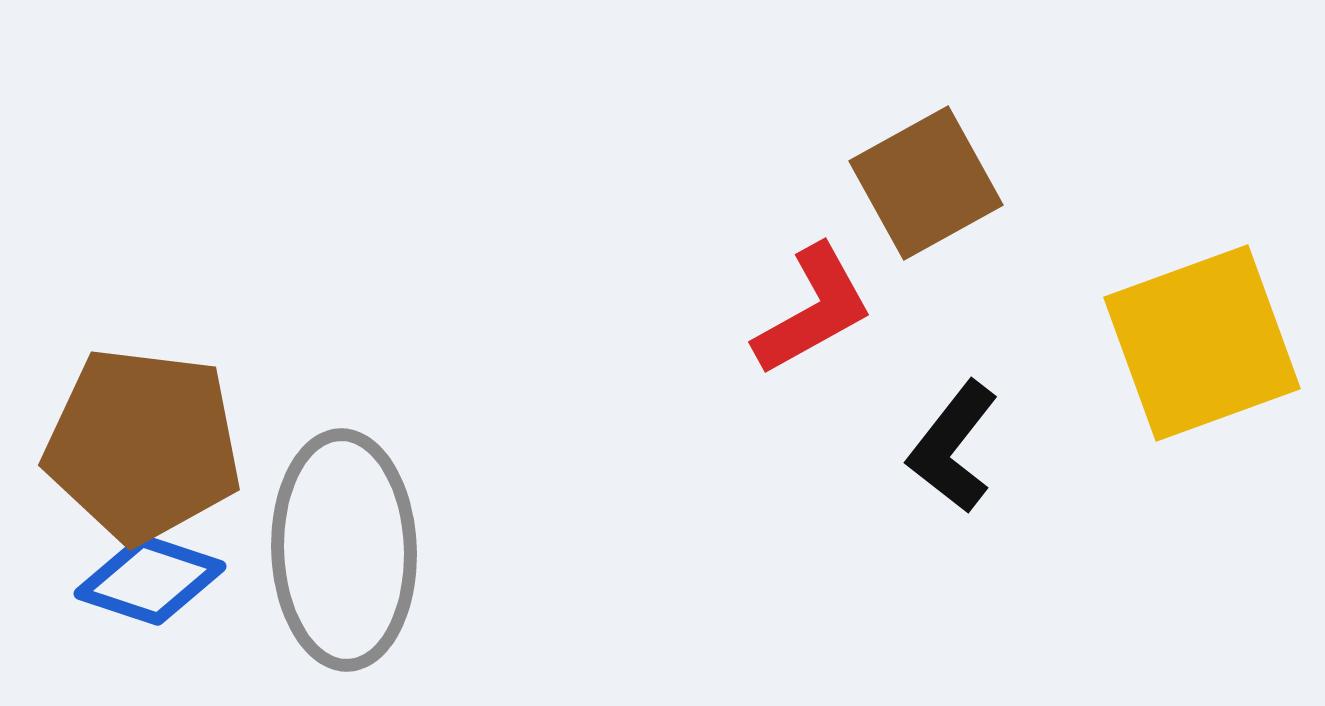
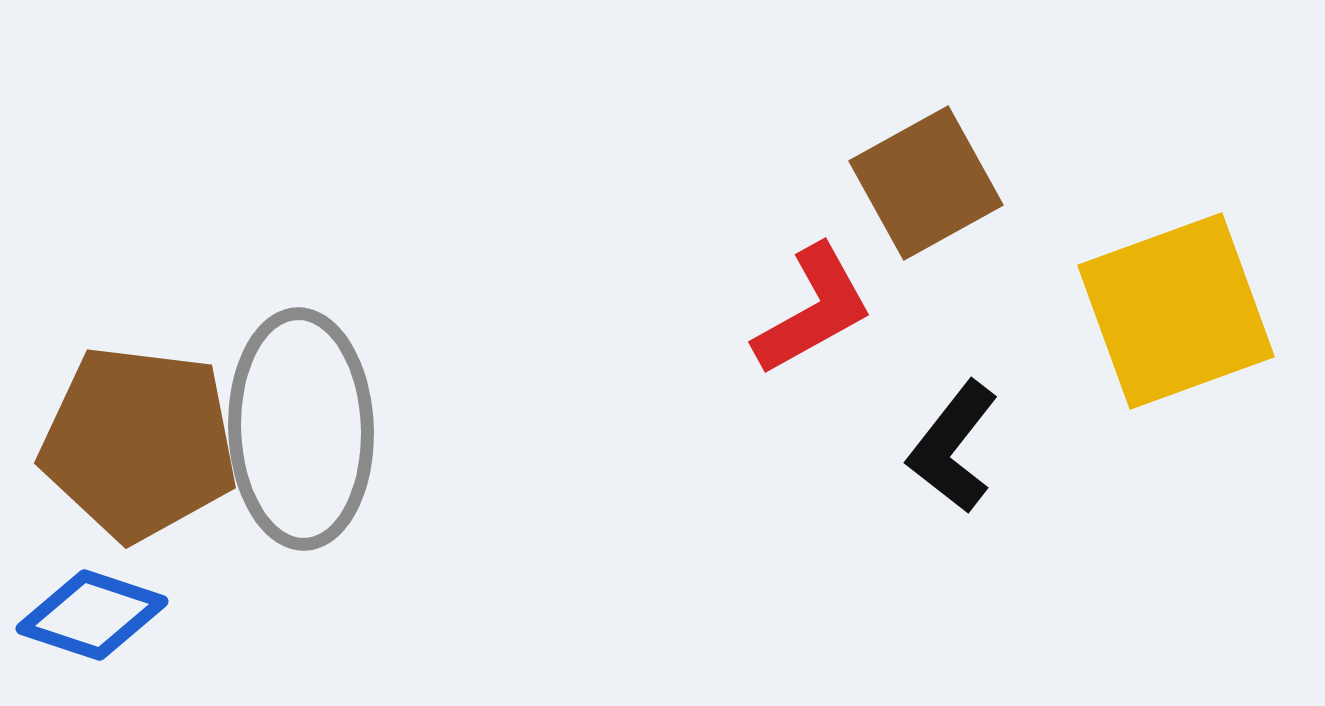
yellow square: moved 26 px left, 32 px up
brown pentagon: moved 4 px left, 2 px up
gray ellipse: moved 43 px left, 121 px up
blue diamond: moved 58 px left, 35 px down
